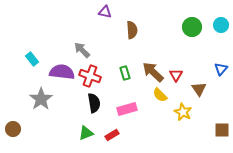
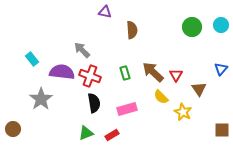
yellow semicircle: moved 1 px right, 2 px down
